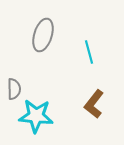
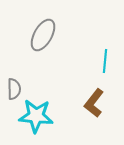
gray ellipse: rotated 12 degrees clockwise
cyan line: moved 16 px right, 9 px down; rotated 20 degrees clockwise
brown L-shape: moved 1 px up
